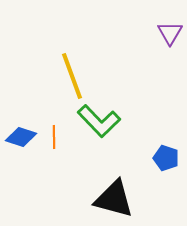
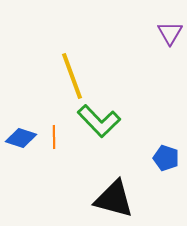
blue diamond: moved 1 px down
